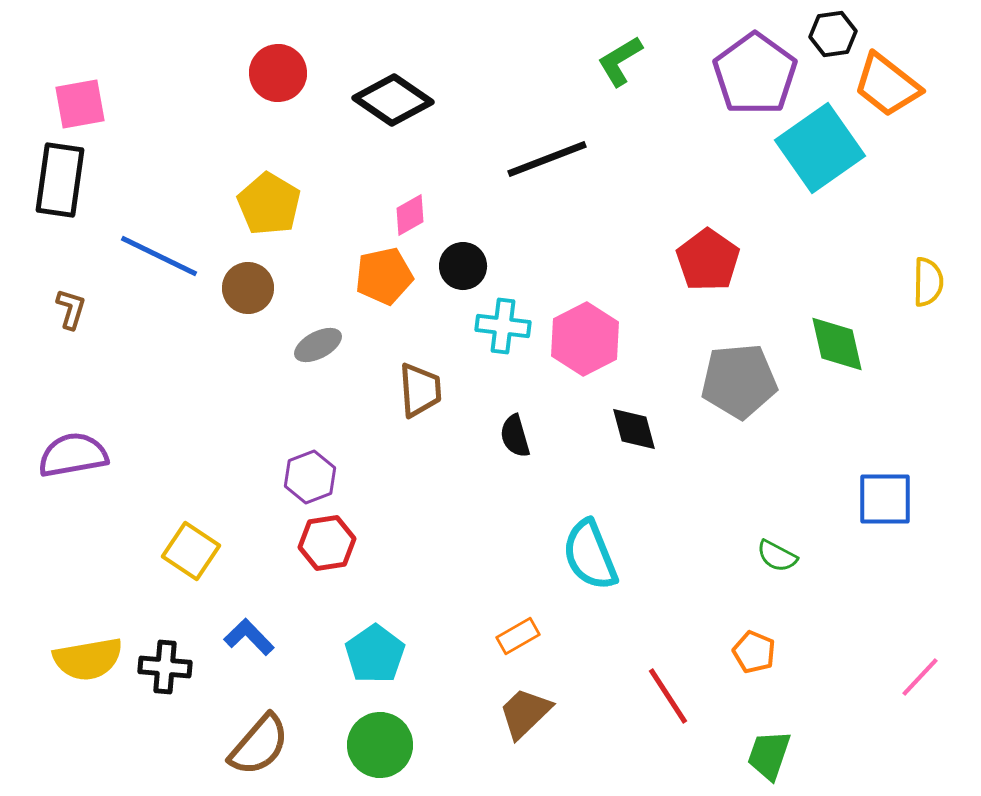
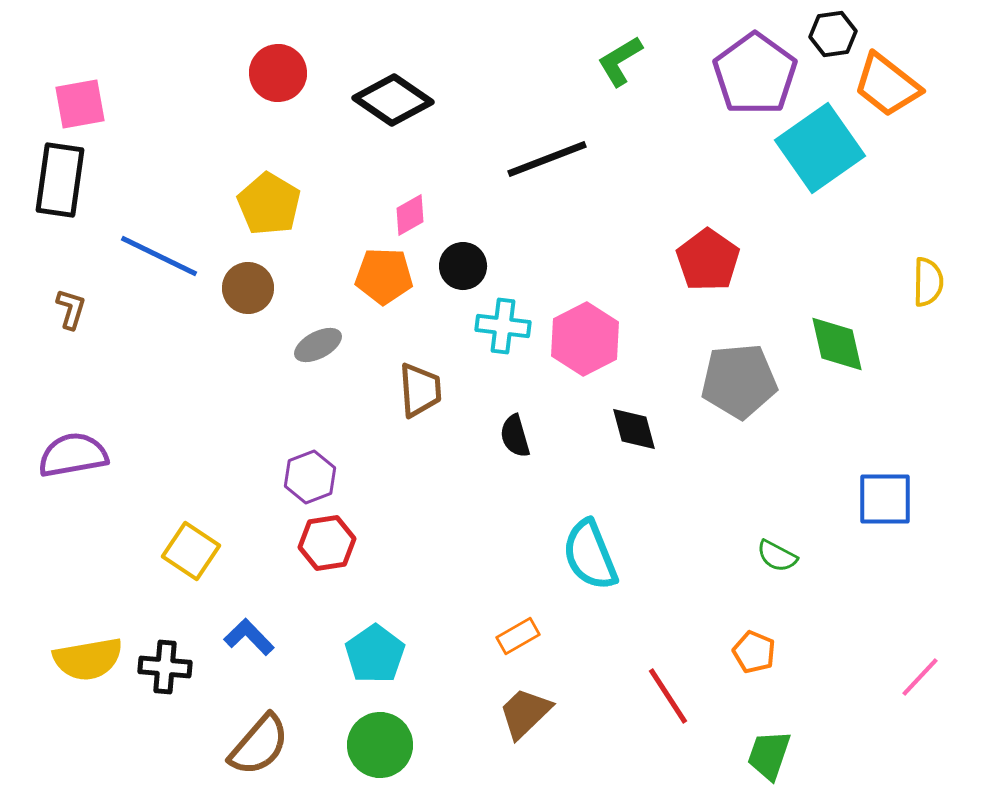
orange pentagon at (384, 276): rotated 14 degrees clockwise
